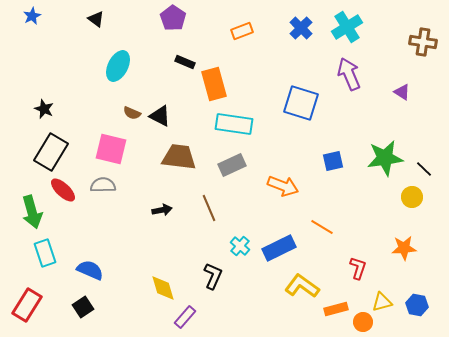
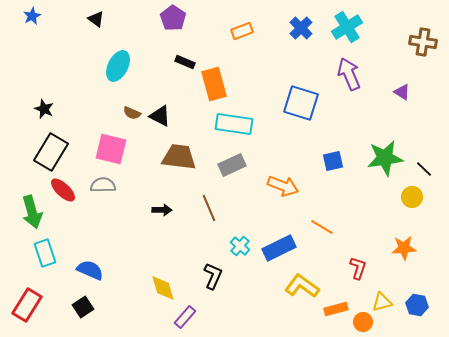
black arrow at (162, 210): rotated 12 degrees clockwise
